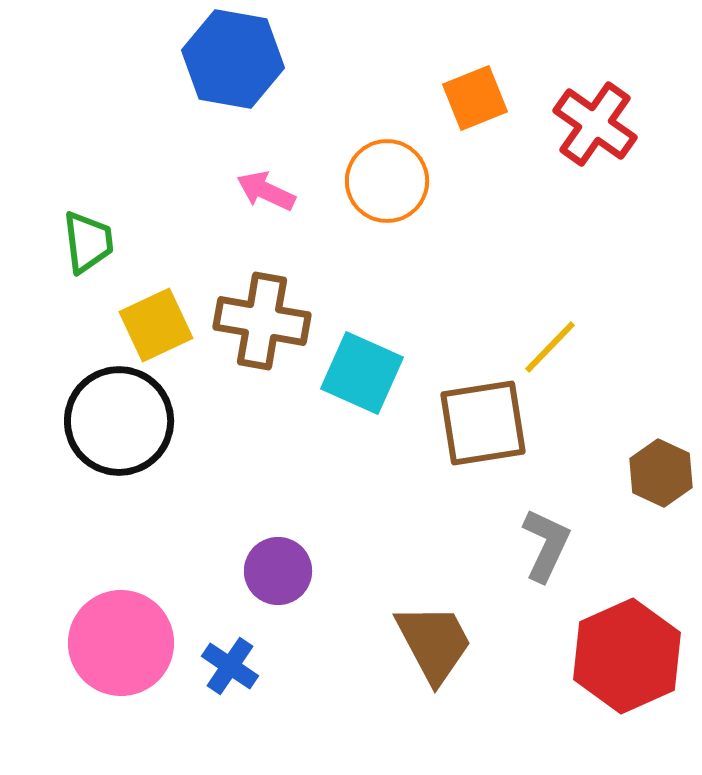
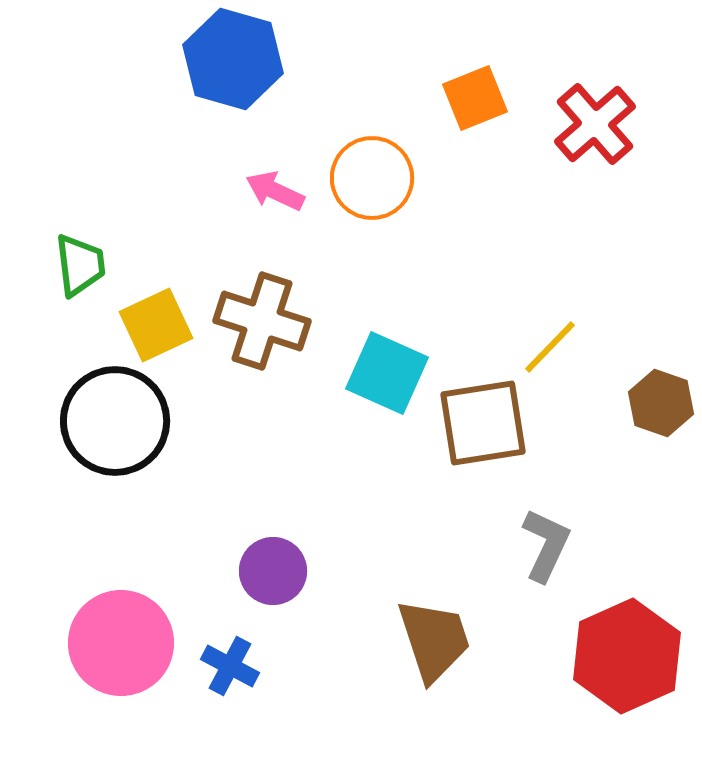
blue hexagon: rotated 6 degrees clockwise
red cross: rotated 14 degrees clockwise
orange circle: moved 15 px left, 3 px up
pink arrow: moved 9 px right
green trapezoid: moved 8 px left, 23 px down
brown cross: rotated 8 degrees clockwise
cyan square: moved 25 px right
black circle: moved 4 px left
brown hexagon: moved 70 px up; rotated 6 degrees counterclockwise
purple circle: moved 5 px left
brown trapezoid: moved 3 px up; rotated 10 degrees clockwise
blue cross: rotated 6 degrees counterclockwise
